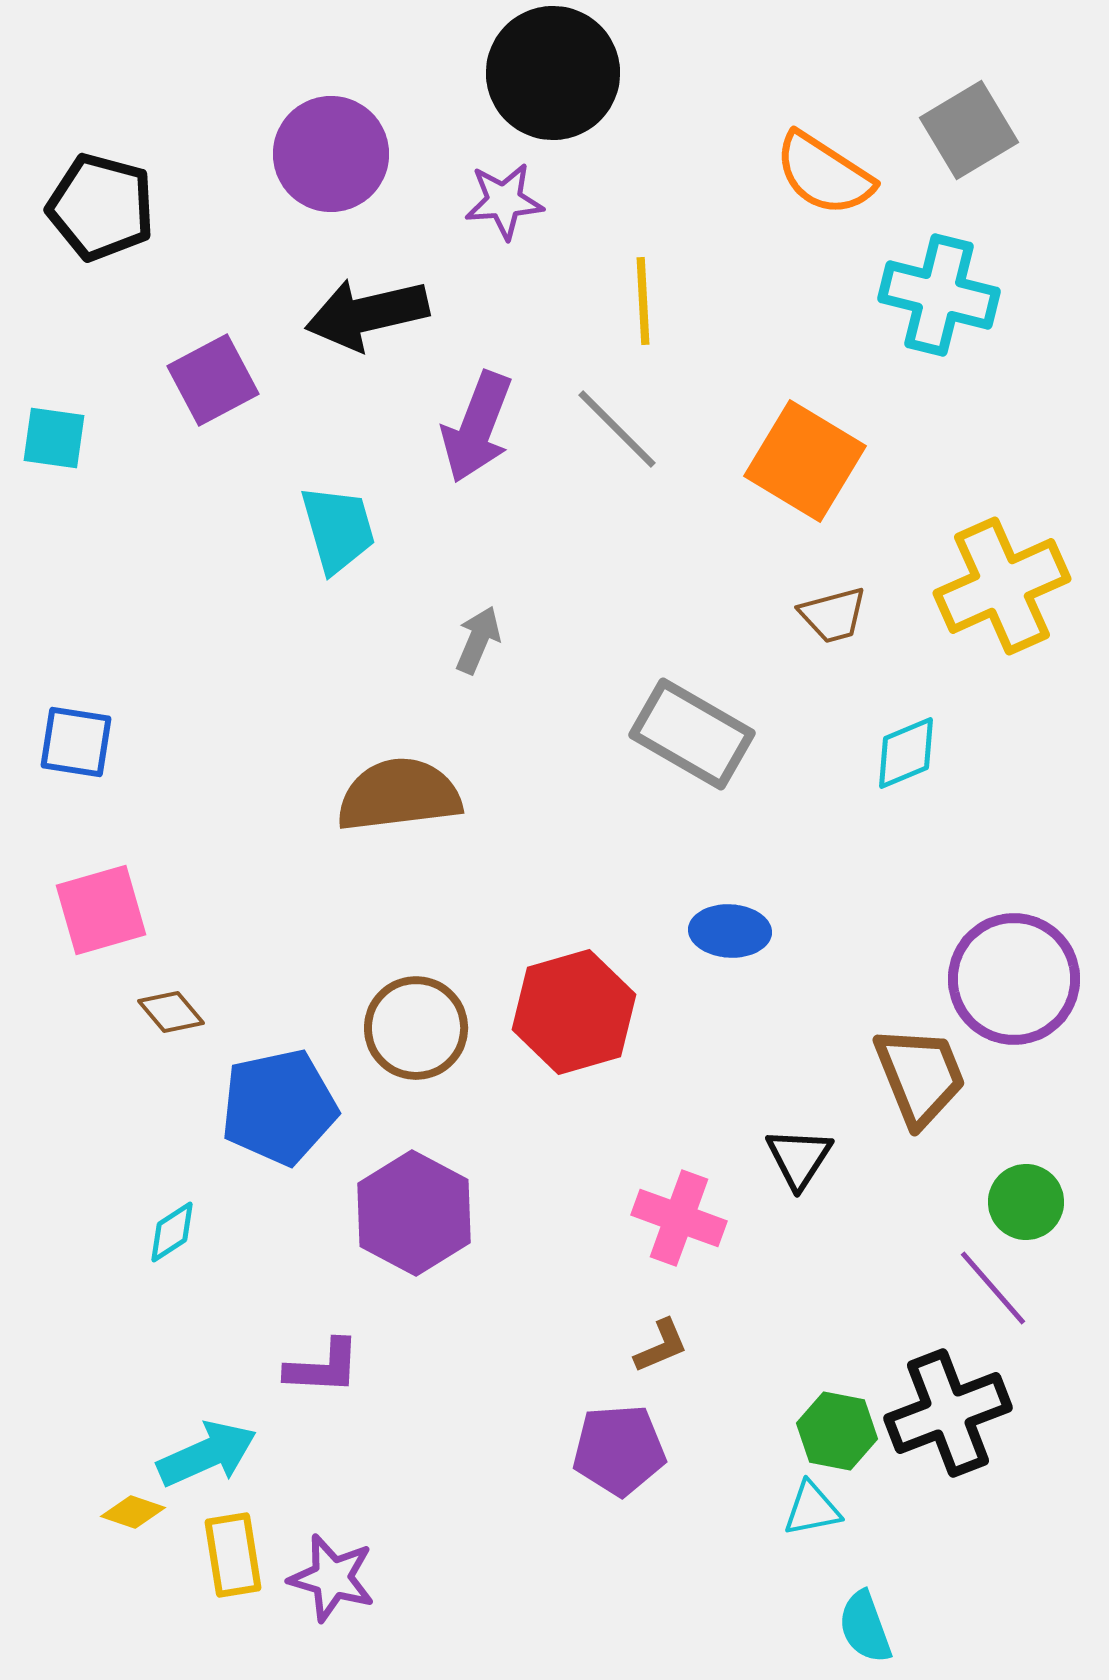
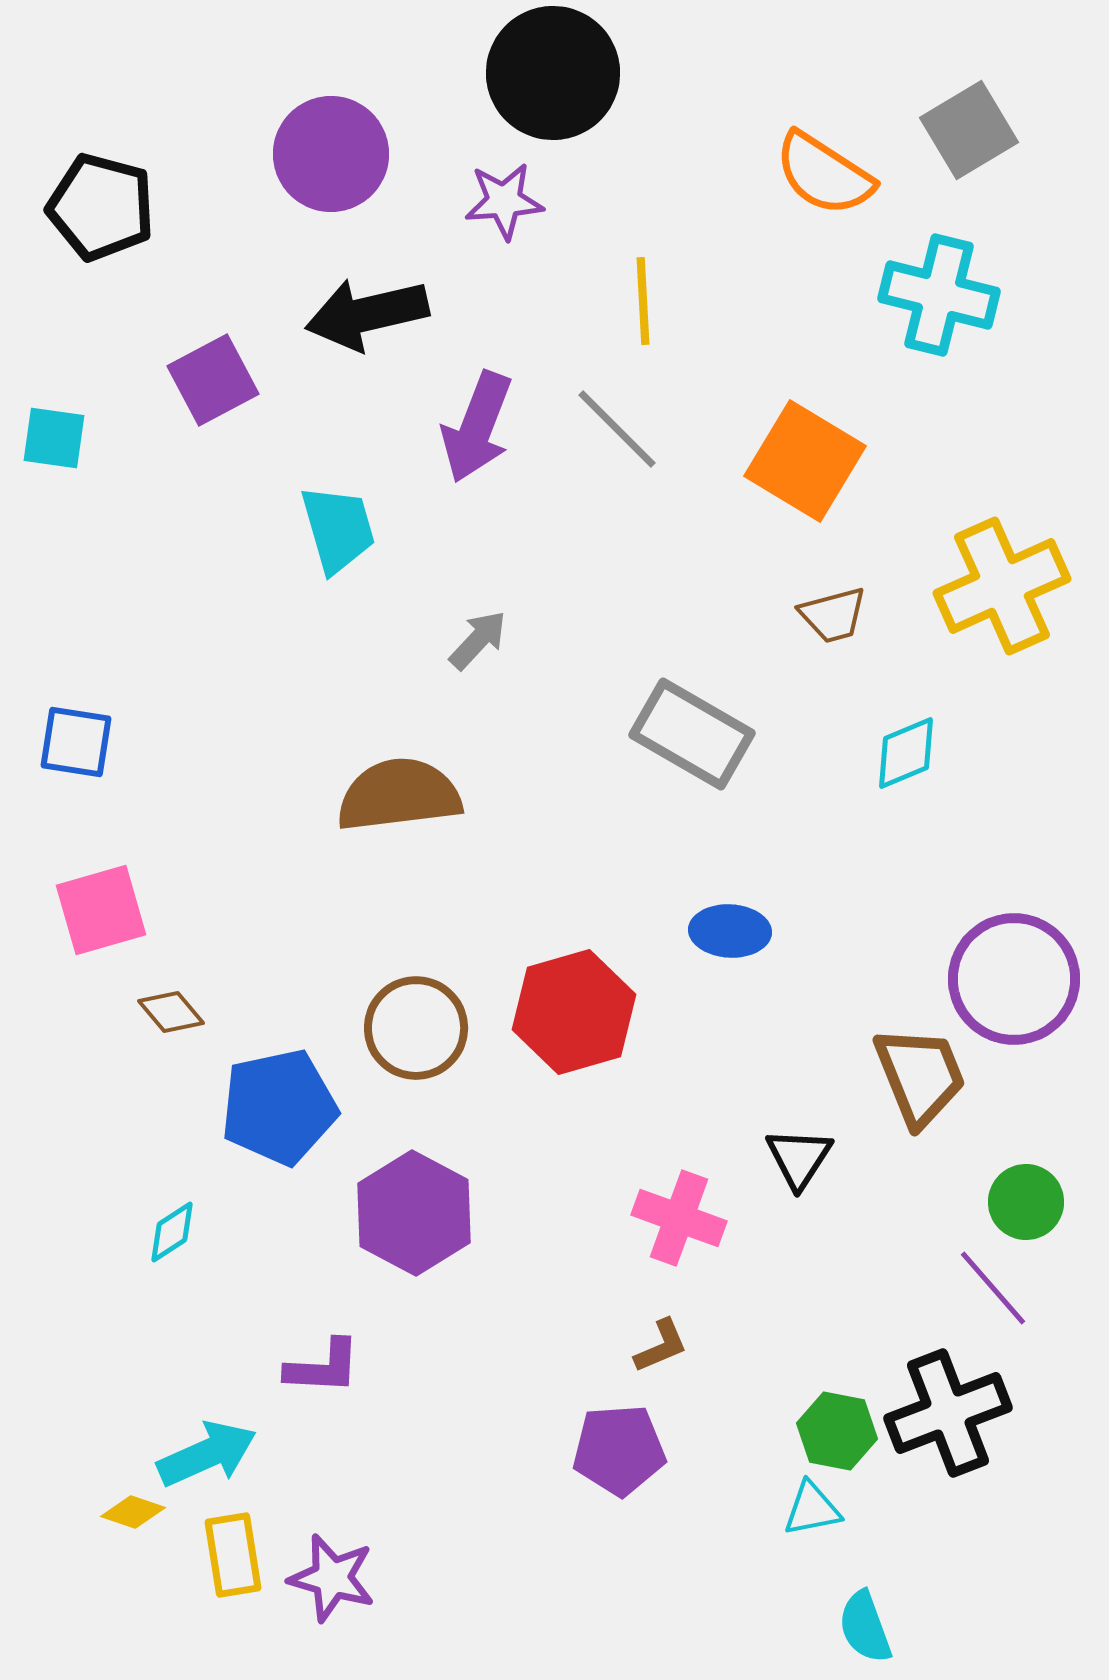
gray arrow at (478, 640): rotated 20 degrees clockwise
